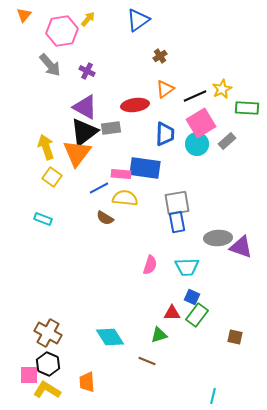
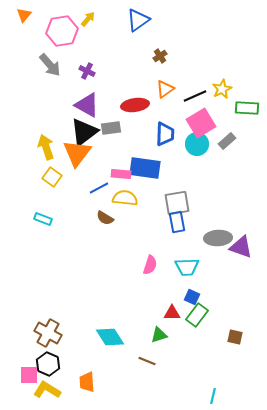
purple triangle at (85, 107): moved 2 px right, 2 px up
